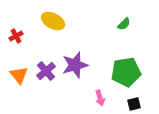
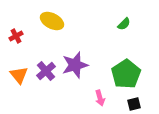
yellow ellipse: moved 1 px left
green pentagon: moved 2 px down; rotated 24 degrees counterclockwise
